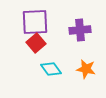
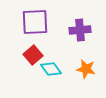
red square: moved 3 px left, 12 px down
